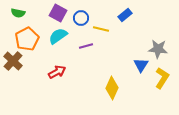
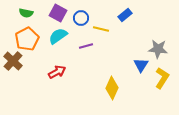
green semicircle: moved 8 px right
